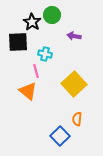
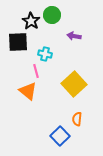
black star: moved 1 px left, 1 px up
